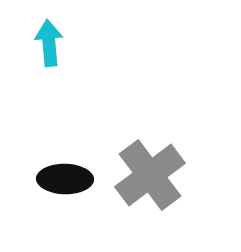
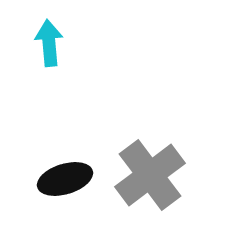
black ellipse: rotated 18 degrees counterclockwise
